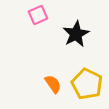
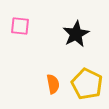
pink square: moved 18 px left, 11 px down; rotated 30 degrees clockwise
orange semicircle: rotated 24 degrees clockwise
